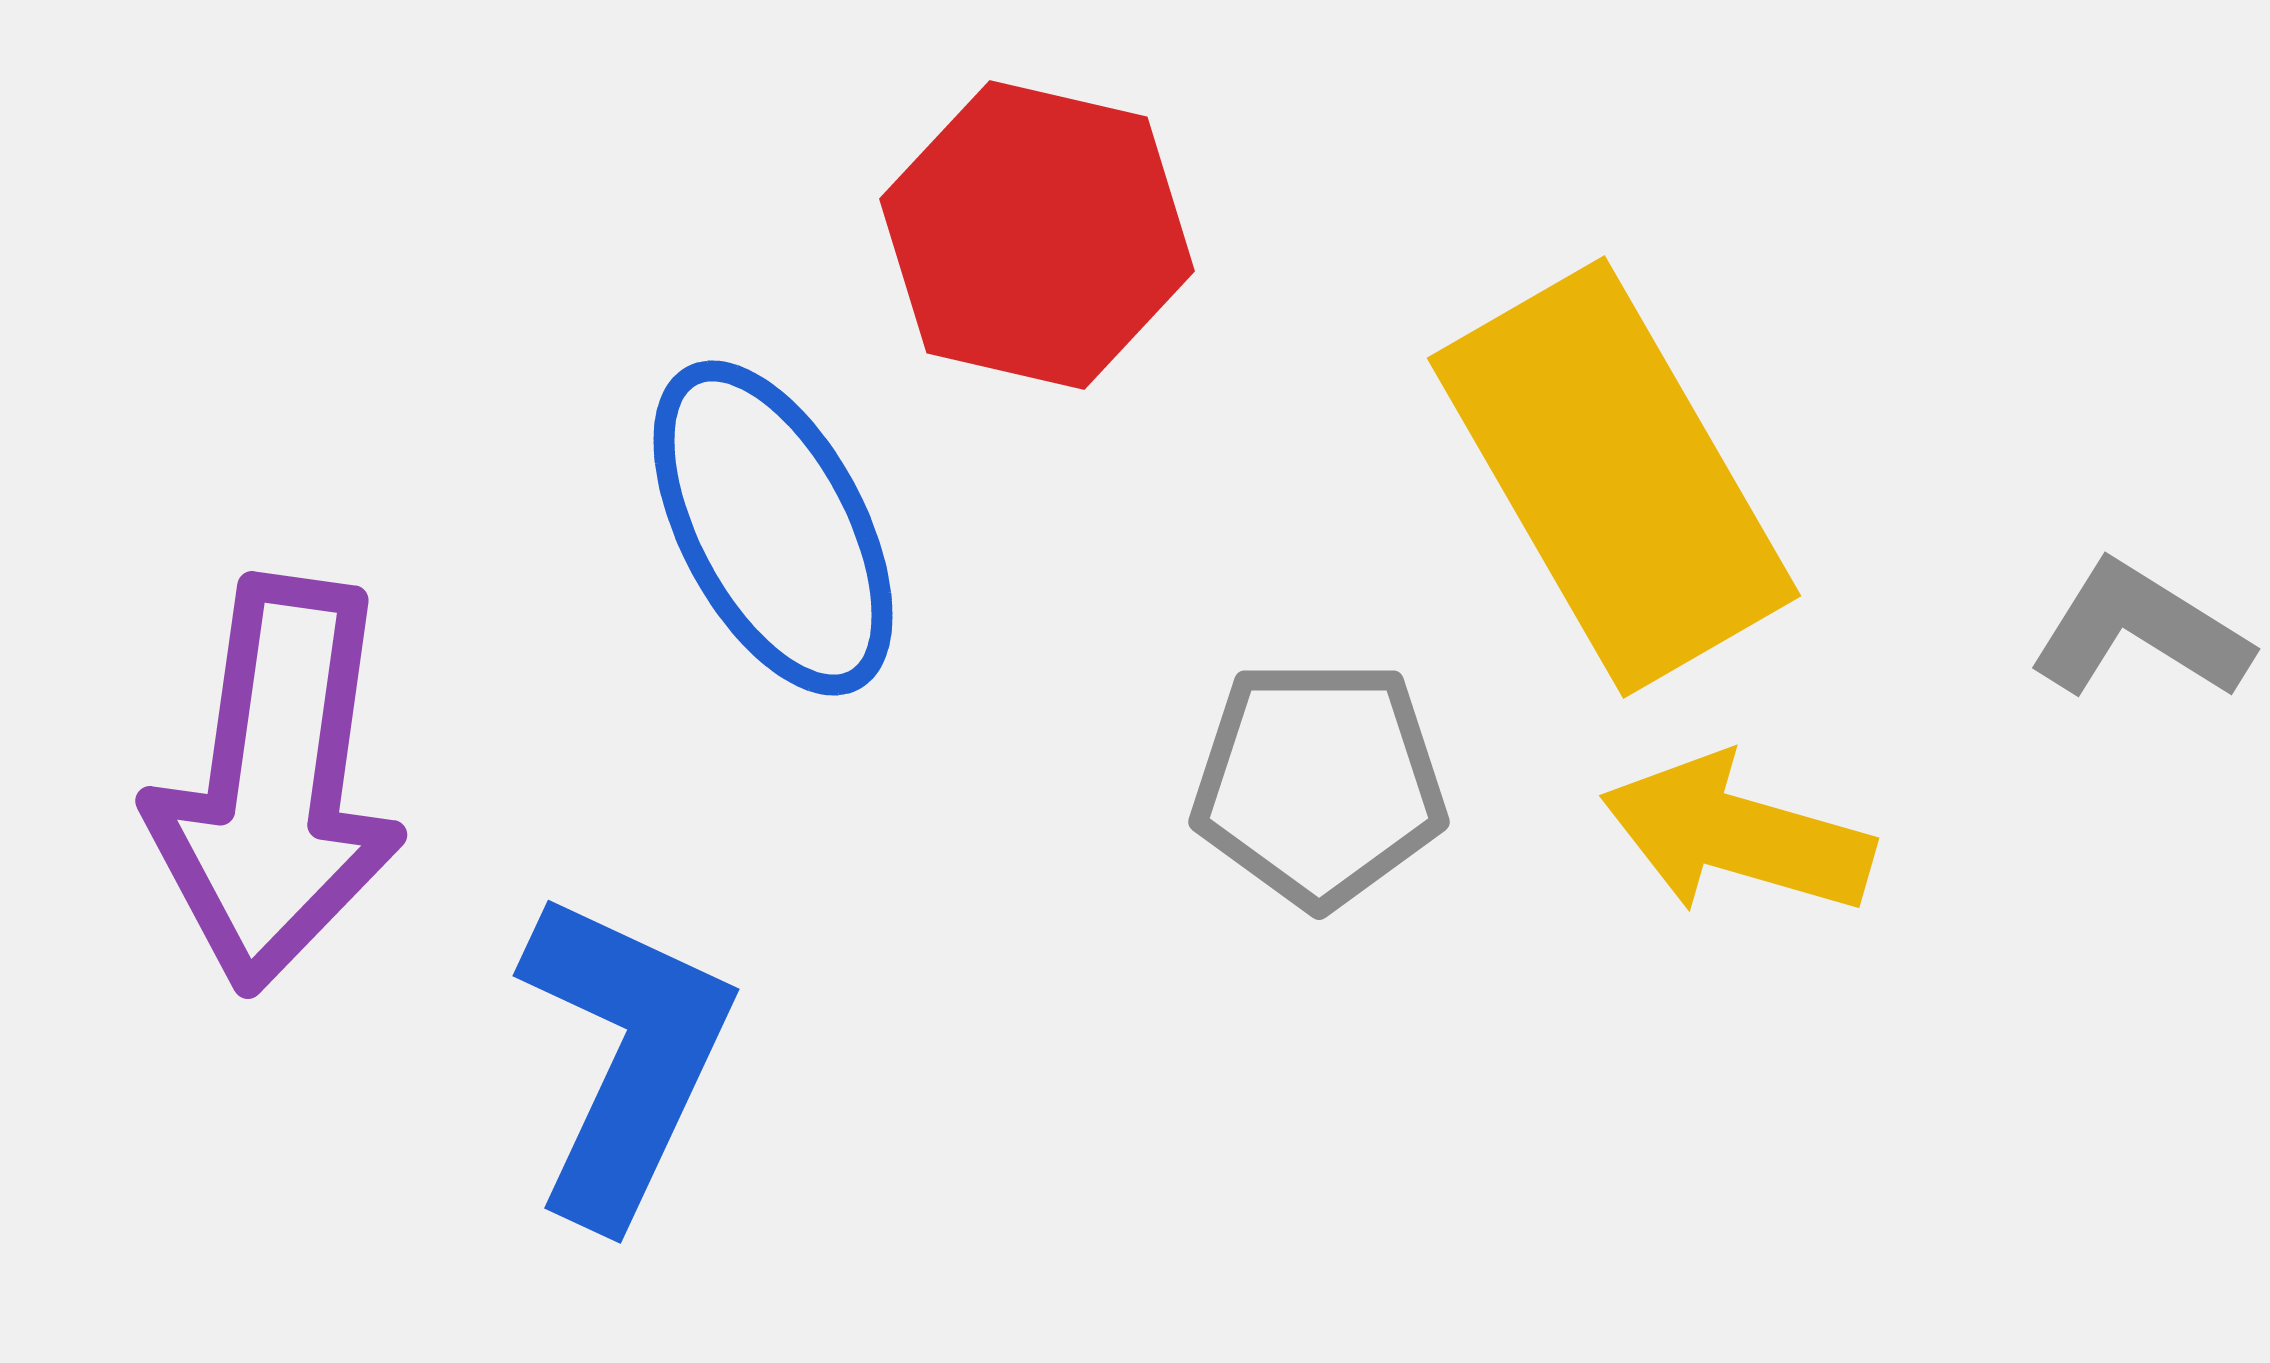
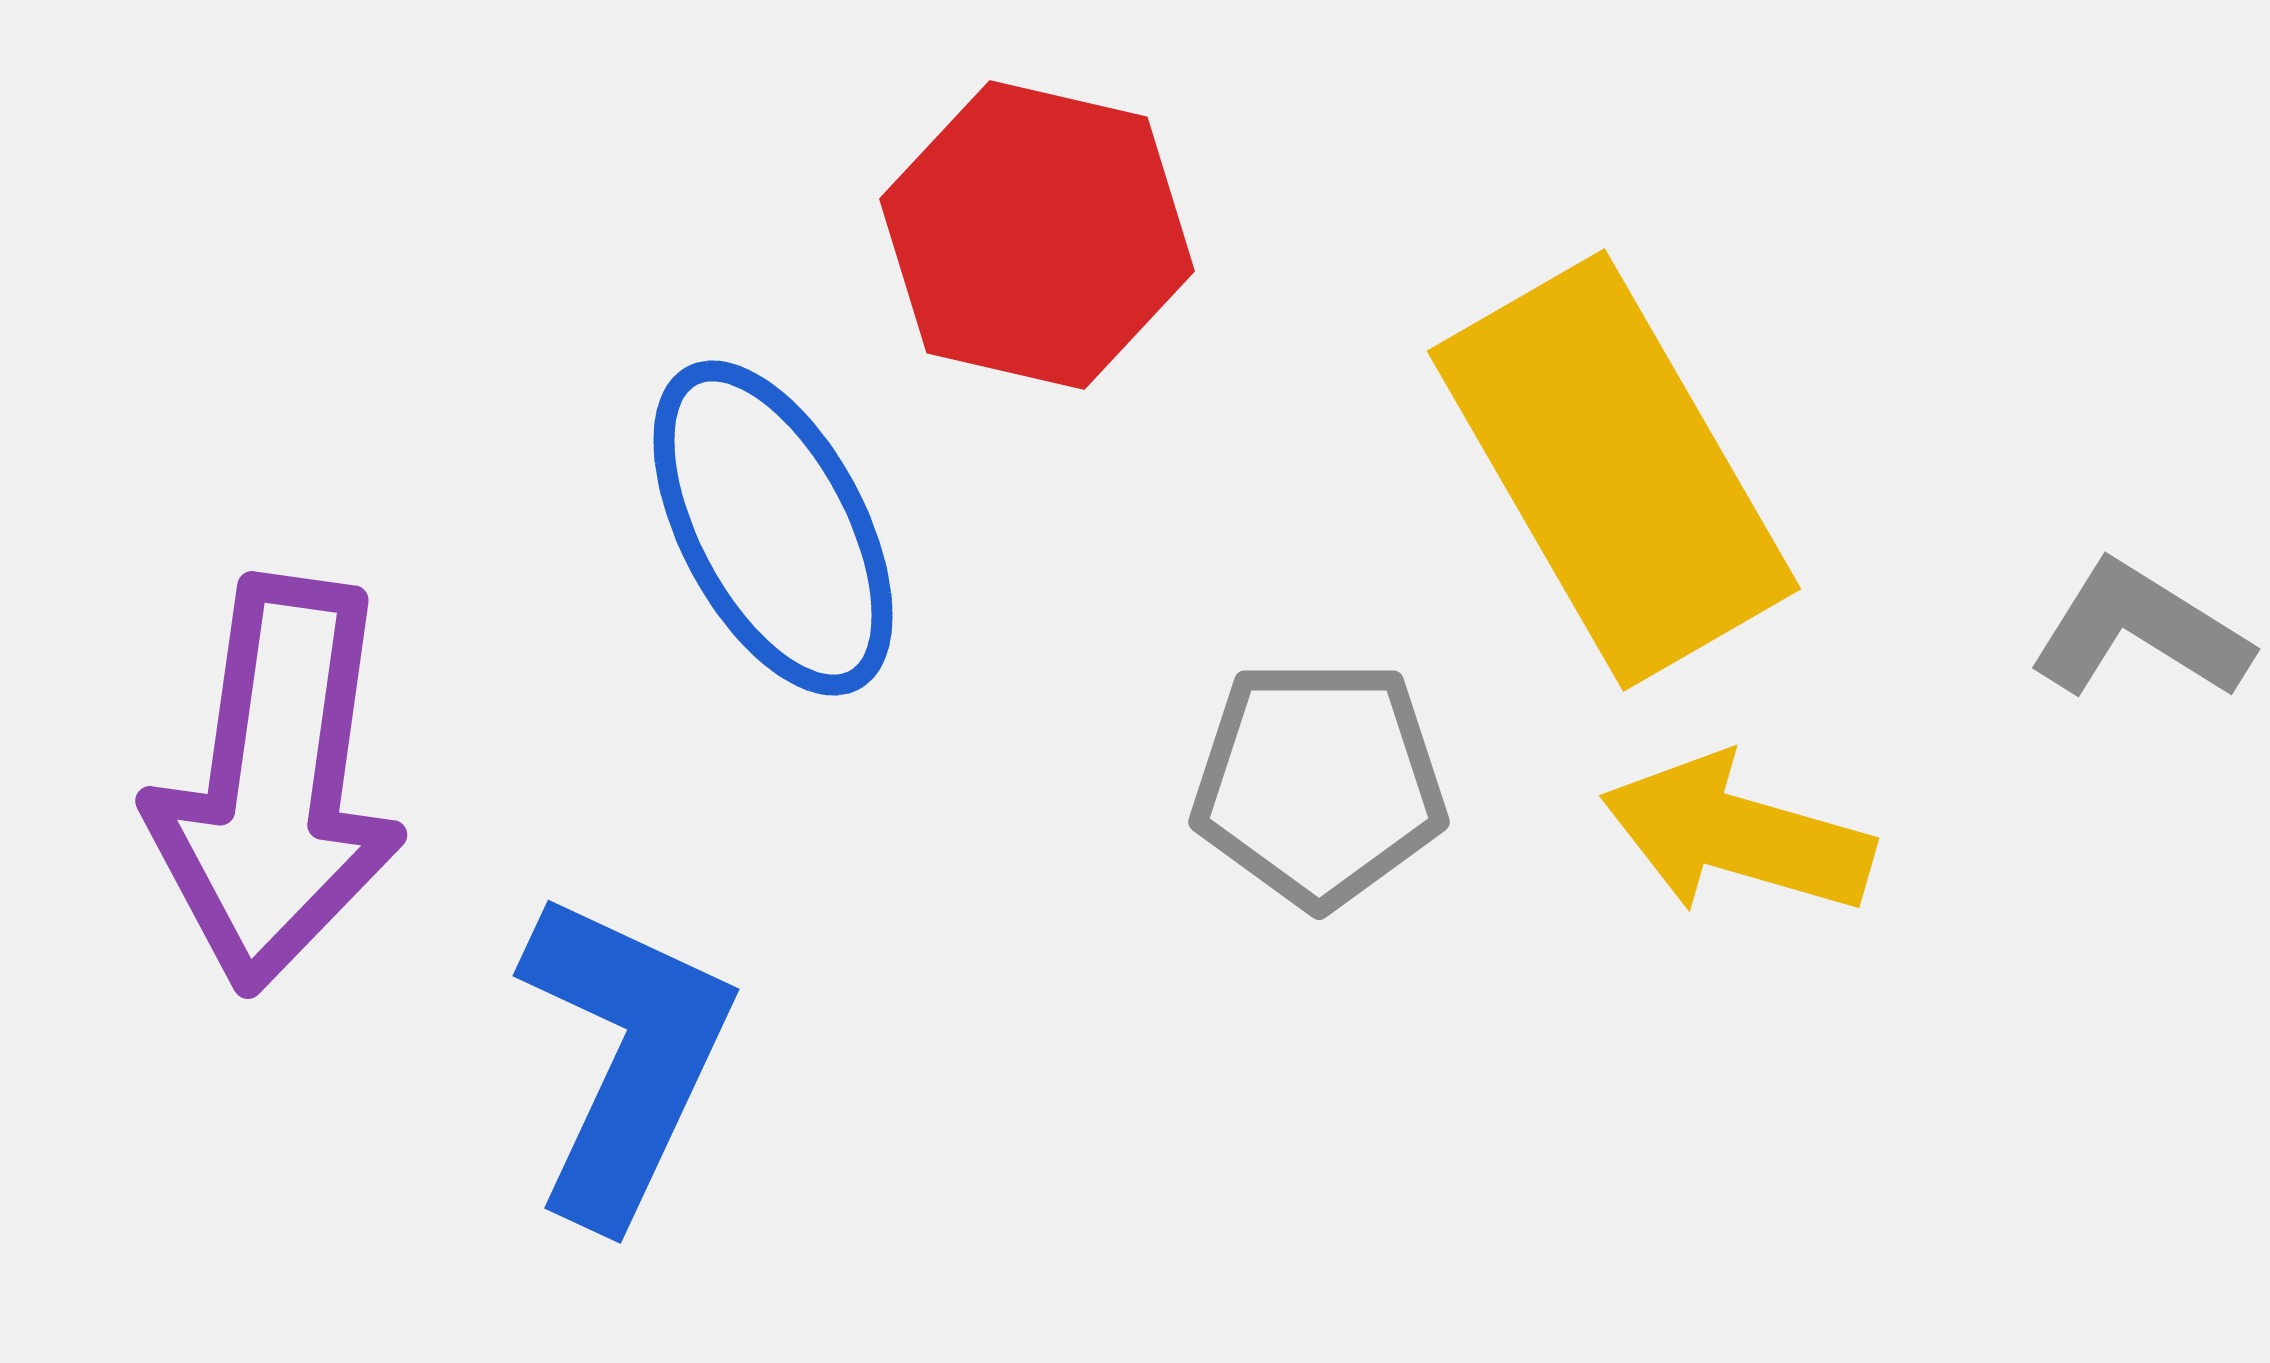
yellow rectangle: moved 7 px up
